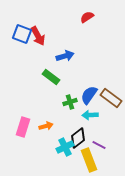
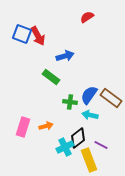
green cross: rotated 24 degrees clockwise
cyan arrow: rotated 14 degrees clockwise
purple line: moved 2 px right
